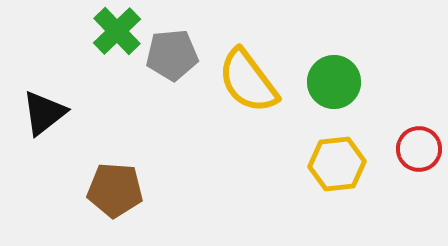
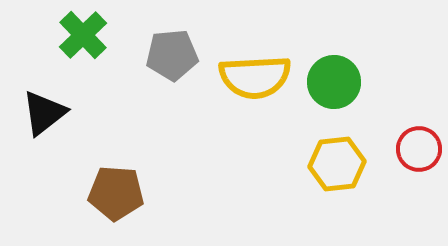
green cross: moved 34 px left, 4 px down
yellow semicircle: moved 7 px right, 4 px up; rotated 56 degrees counterclockwise
brown pentagon: moved 1 px right, 3 px down
